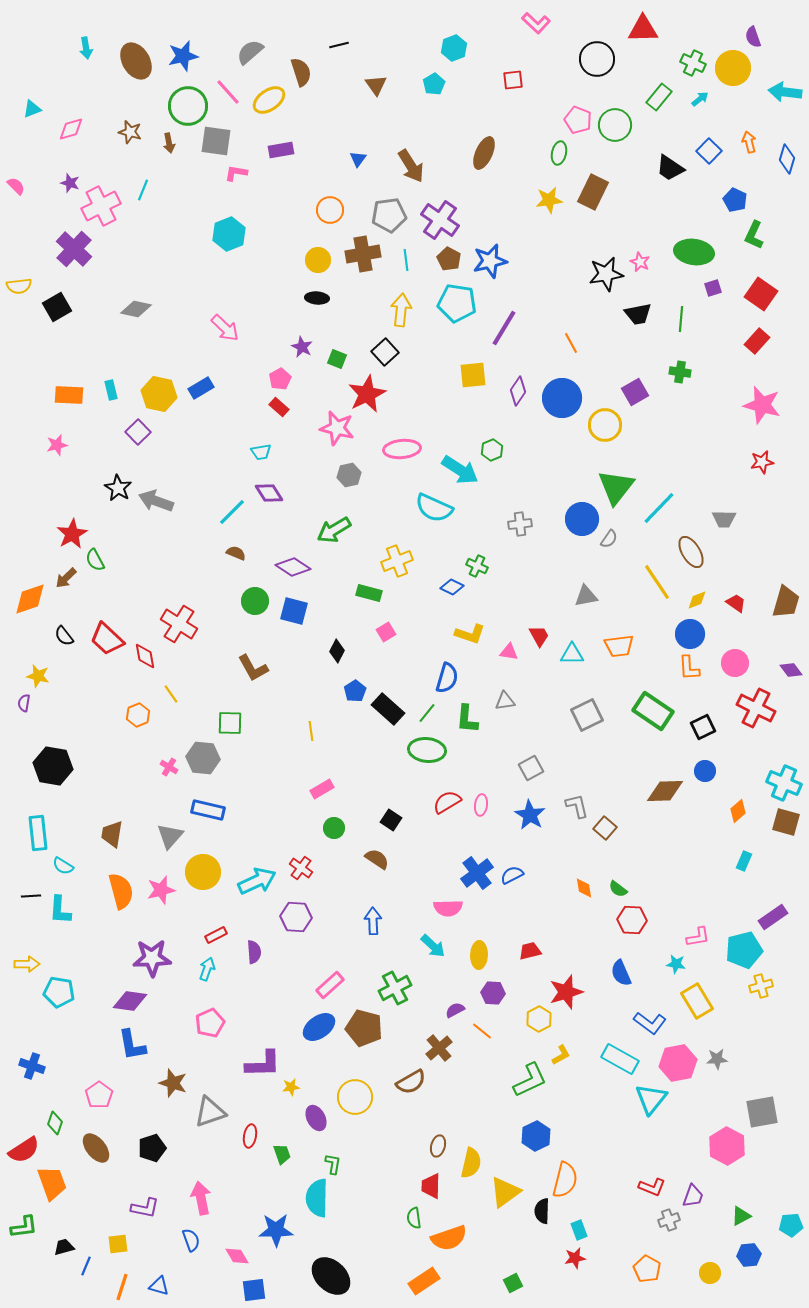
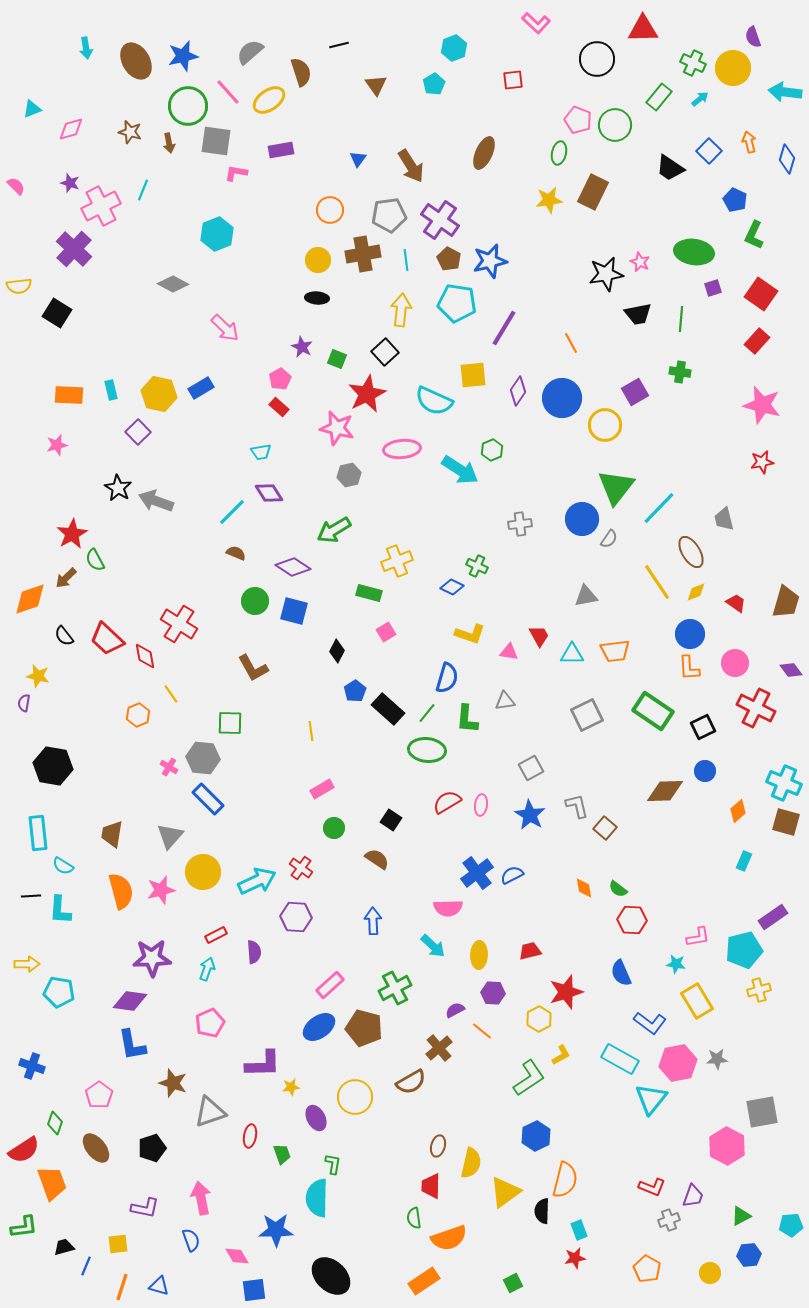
cyan hexagon at (229, 234): moved 12 px left
black square at (57, 307): moved 6 px down; rotated 28 degrees counterclockwise
gray diamond at (136, 309): moved 37 px right, 25 px up; rotated 16 degrees clockwise
cyan semicircle at (434, 508): moved 107 px up
gray trapezoid at (724, 519): rotated 75 degrees clockwise
yellow diamond at (697, 600): moved 1 px left, 8 px up
orange trapezoid at (619, 646): moved 4 px left, 5 px down
blue rectangle at (208, 810): moved 11 px up; rotated 32 degrees clockwise
yellow cross at (761, 986): moved 2 px left, 4 px down
green L-shape at (530, 1080): moved 1 px left, 2 px up; rotated 9 degrees counterclockwise
